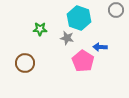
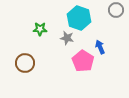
blue arrow: rotated 64 degrees clockwise
